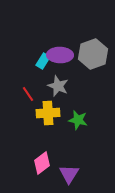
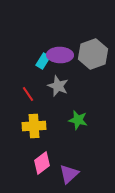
yellow cross: moved 14 px left, 13 px down
purple triangle: rotated 15 degrees clockwise
